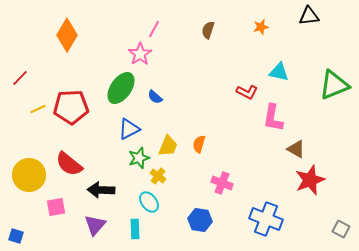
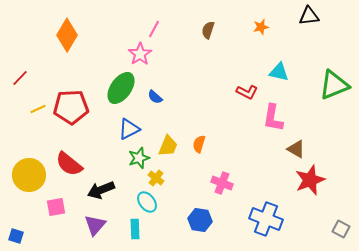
yellow cross: moved 2 px left, 2 px down
black arrow: rotated 24 degrees counterclockwise
cyan ellipse: moved 2 px left
